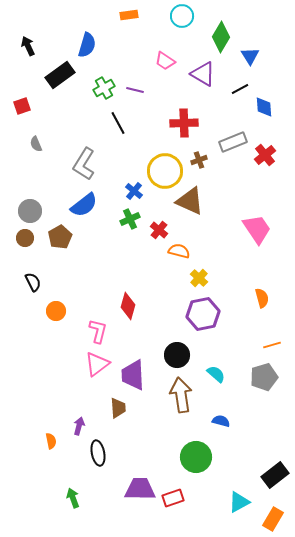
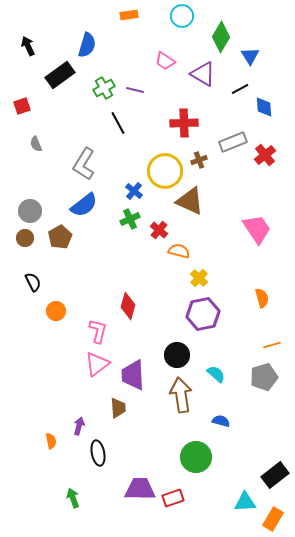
cyan triangle at (239, 502): moved 6 px right; rotated 25 degrees clockwise
